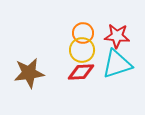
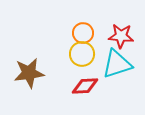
red star: moved 4 px right
yellow circle: moved 4 px down
red diamond: moved 4 px right, 14 px down
